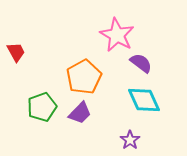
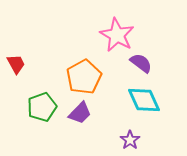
red trapezoid: moved 12 px down
